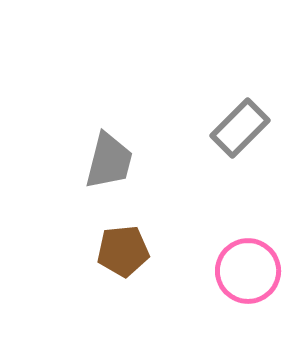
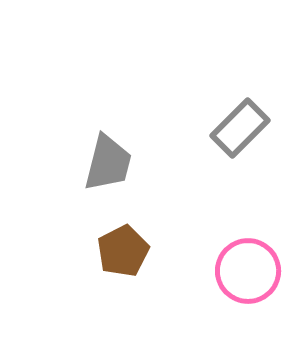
gray trapezoid: moved 1 px left, 2 px down
brown pentagon: rotated 21 degrees counterclockwise
